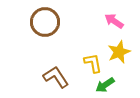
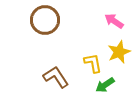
brown circle: moved 2 px up
